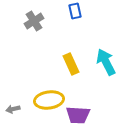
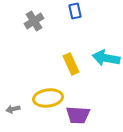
cyan arrow: moved 4 px up; rotated 52 degrees counterclockwise
yellow ellipse: moved 1 px left, 2 px up
